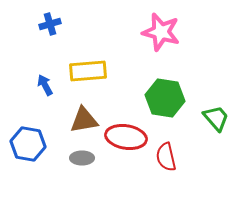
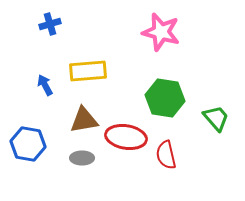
red semicircle: moved 2 px up
